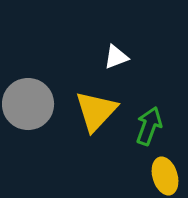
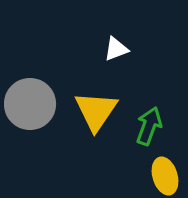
white triangle: moved 8 px up
gray circle: moved 2 px right
yellow triangle: rotated 9 degrees counterclockwise
